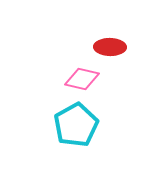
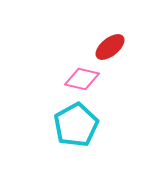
red ellipse: rotated 40 degrees counterclockwise
